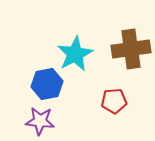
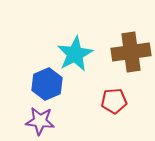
brown cross: moved 3 px down
blue hexagon: rotated 12 degrees counterclockwise
